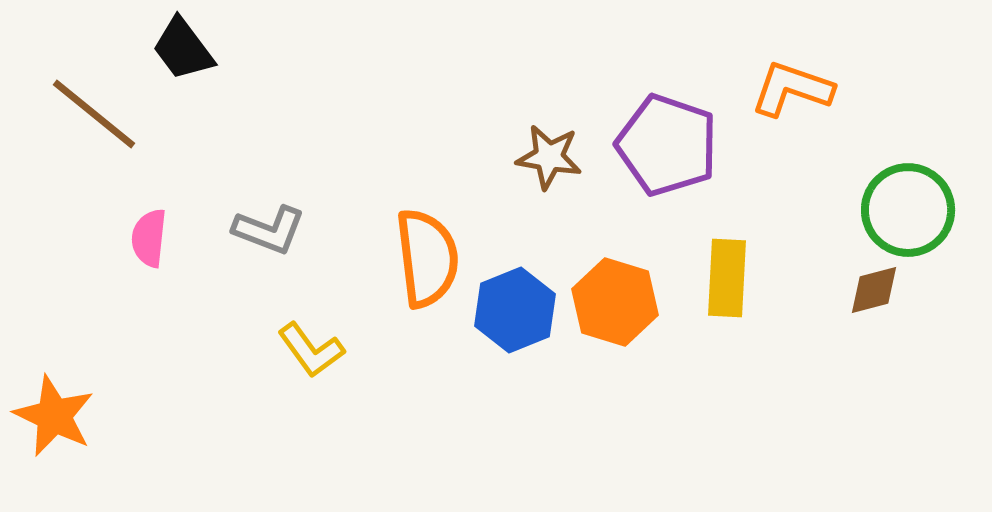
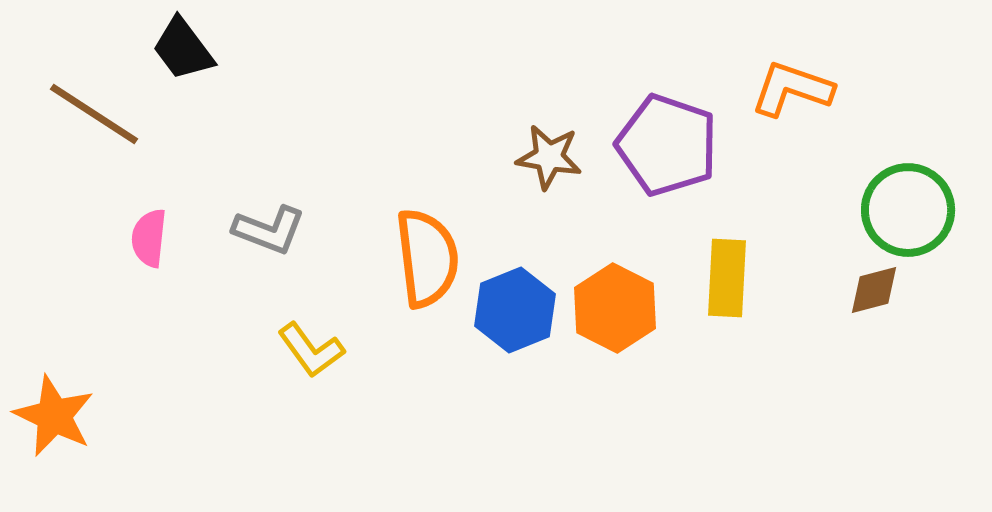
brown line: rotated 6 degrees counterclockwise
orange hexagon: moved 6 px down; rotated 10 degrees clockwise
